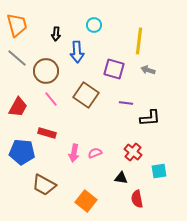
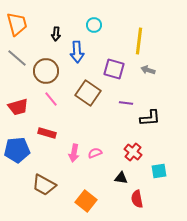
orange trapezoid: moved 1 px up
brown square: moved 2 px right, 2 px up
red trapezoid: rotated 45 degrees clockwise
blue pentagon: moved 5 px left, 2 px up; rotated 10 degrees counterclockwise
